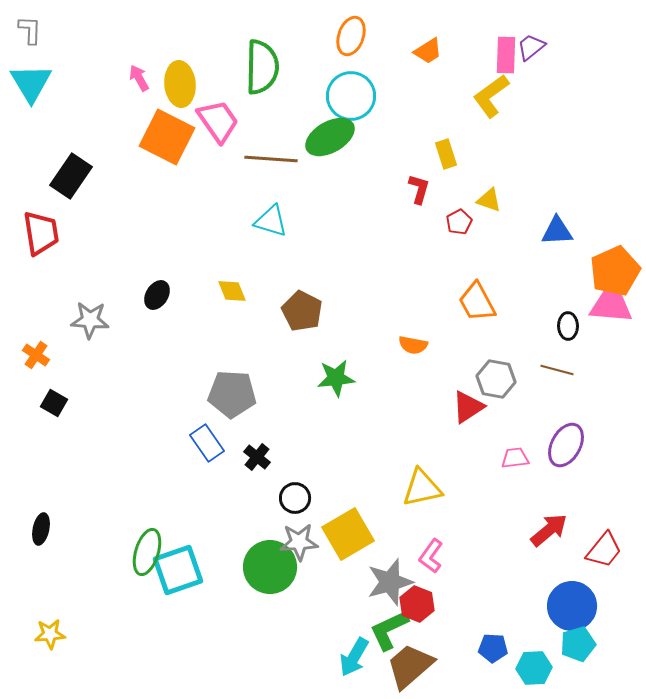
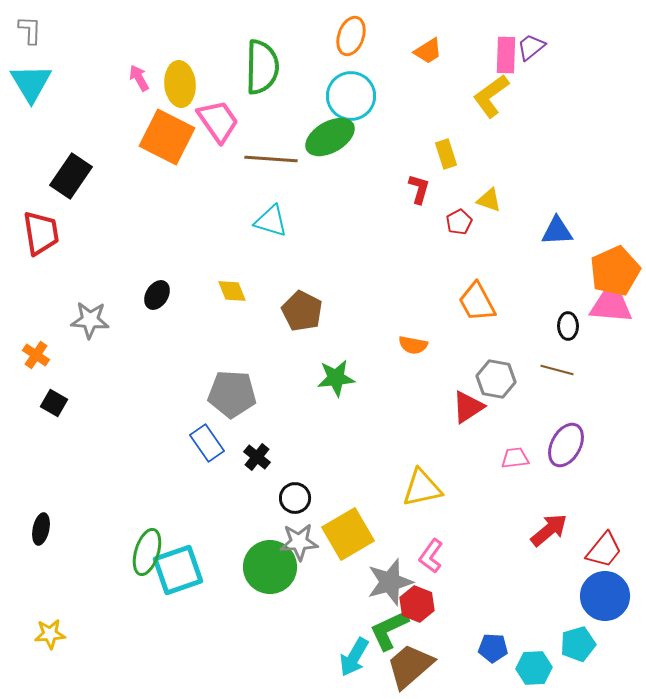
blue circle at (572, 606): moved 33 px right, 10 px up
